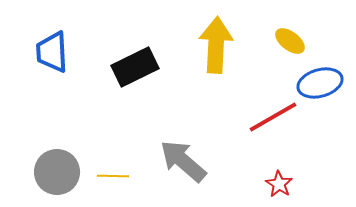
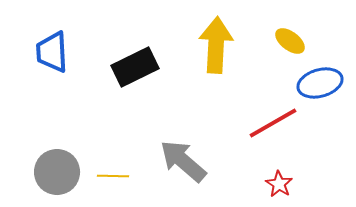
red line: moved 6 px down
